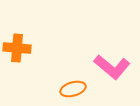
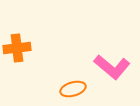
orange cross: rotated 12 degrees counterclockwise
